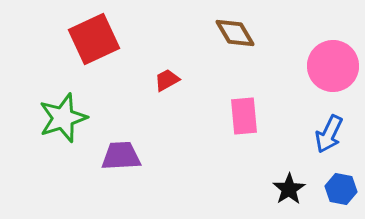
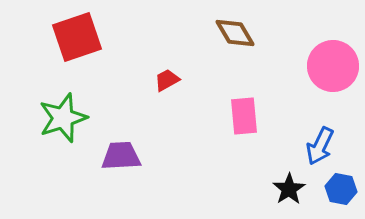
red square: moved 17 px left, 2 px up; rotated 6 degrees clockwise
blue arrow: moved 9 px left, 12 px down
